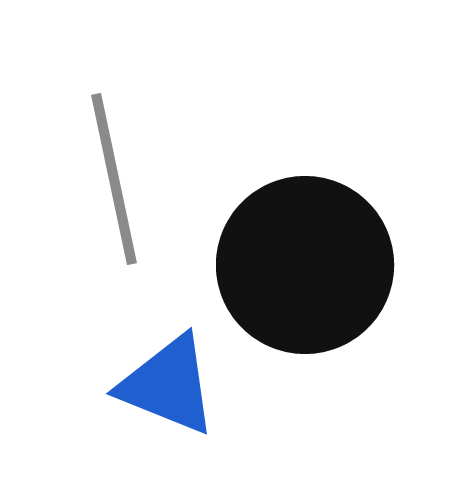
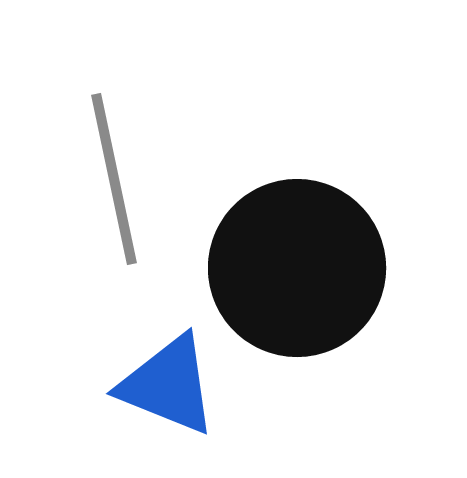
black circle: moved 8 px left, 3 px down
